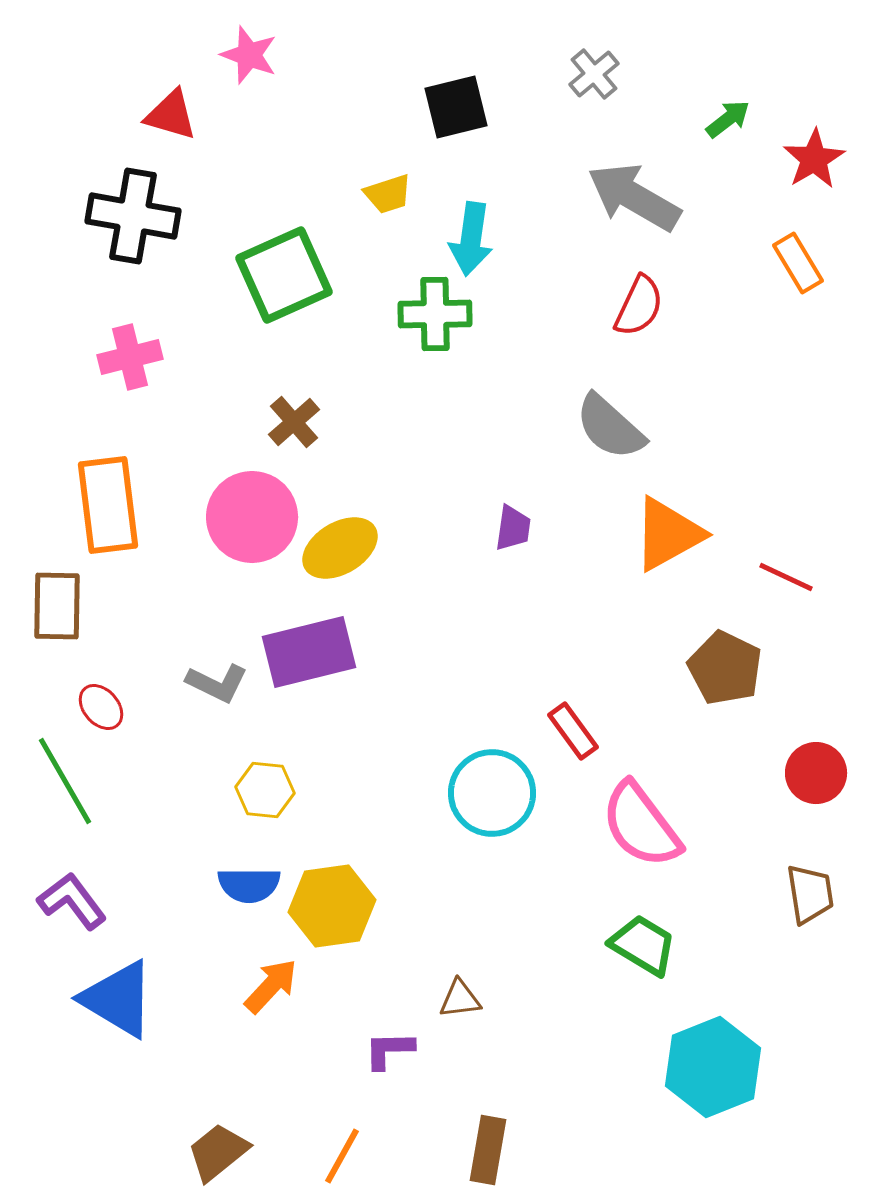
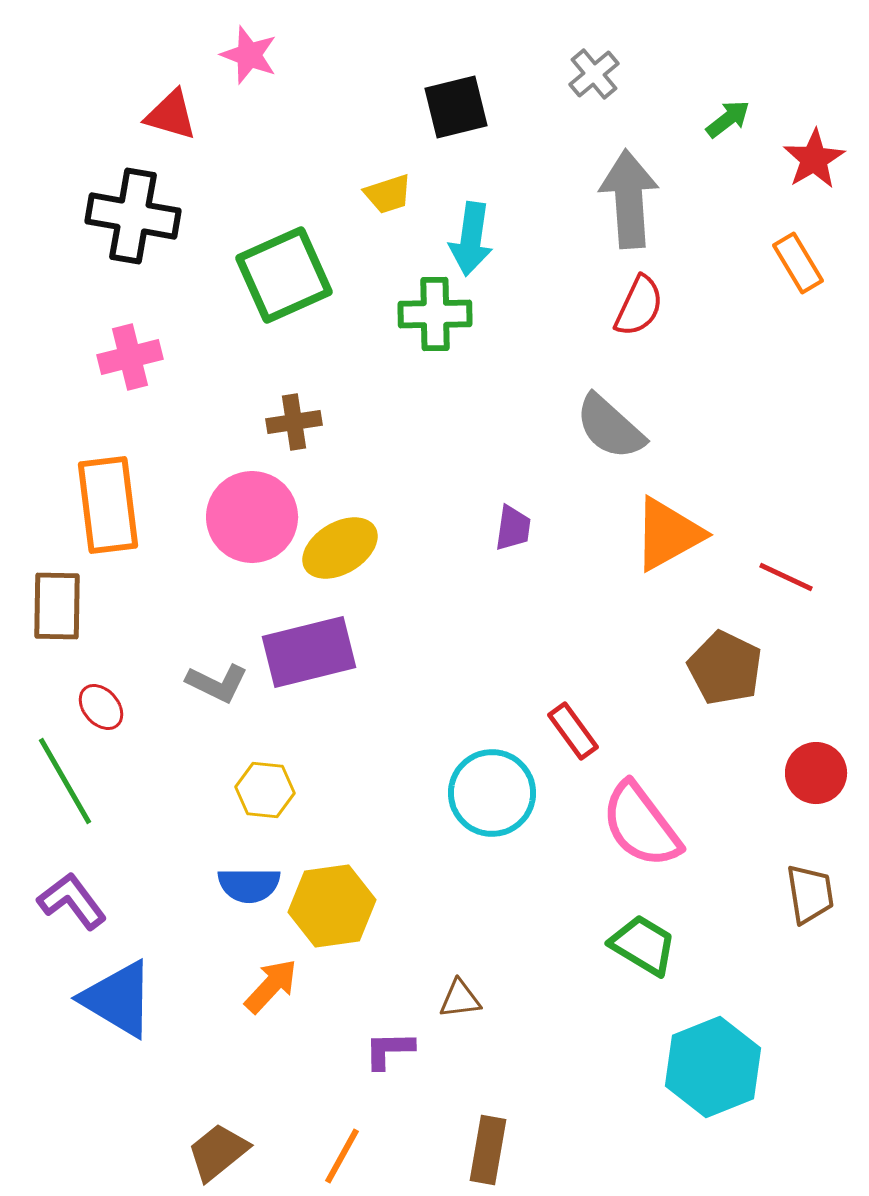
gray arrow at (634, 197): moved 5 px left, 2 px down; rotated 56 degrees clockwise
brown cross at (294, 422): rotated 32 degrees clockwise
